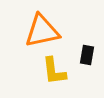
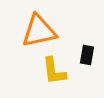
orange triangle: moved 3 px left
